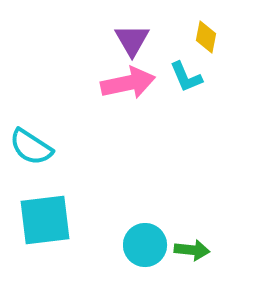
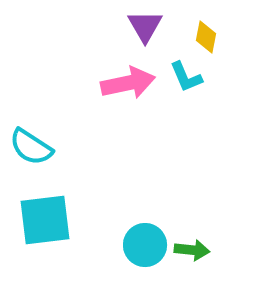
purple triangle: moved 13 px right, 14 px up
